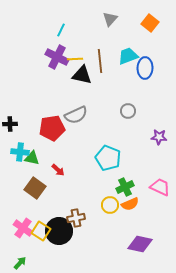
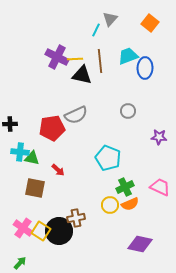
cyan line: moved 35 px right
brown square: rotated 25 degrees counterclockwise
